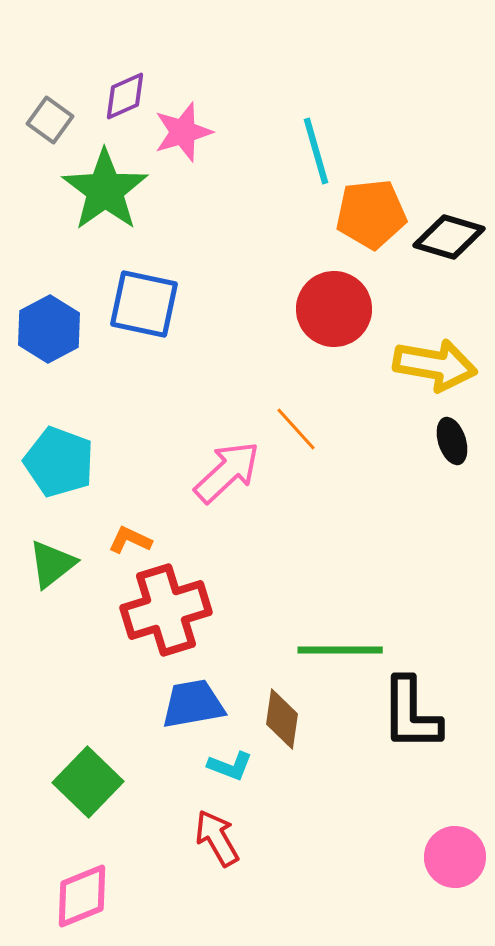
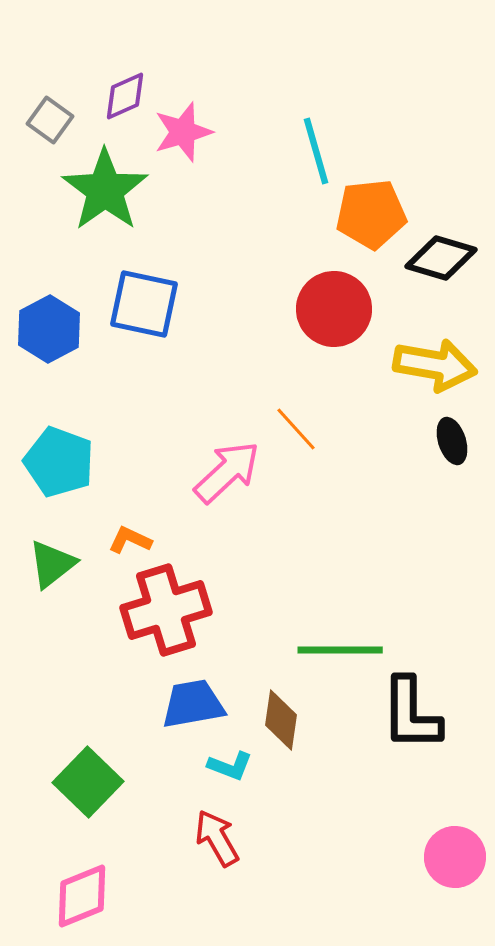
black diamond: moved 8 px left, 21 px down
brown diamond: moved 1 px left, 1 px down
